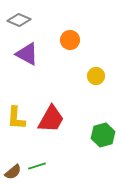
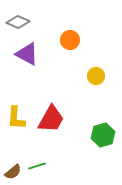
gray diamond: moved 1 px left, 2 px down
